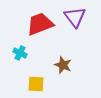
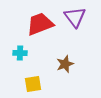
cyan cross: rotated 24 degrees counterclockwise
brown star: moved 2 px right, 1 px up; rotated 30 degrees clockwise
yellow square: moved 3 px left; rotated 12 degrees counterclockwise
